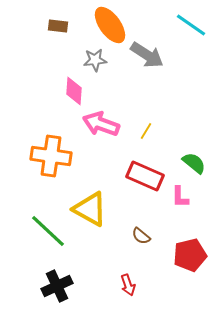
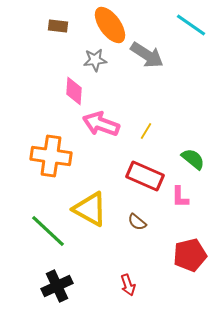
green semicircle: moved 1 px left, 4 px up
brown semicircle: moved 4 px left, 14 px up
